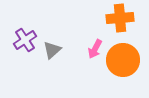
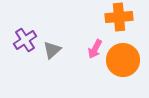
orange cross: moved 1 px left, 1 px up
